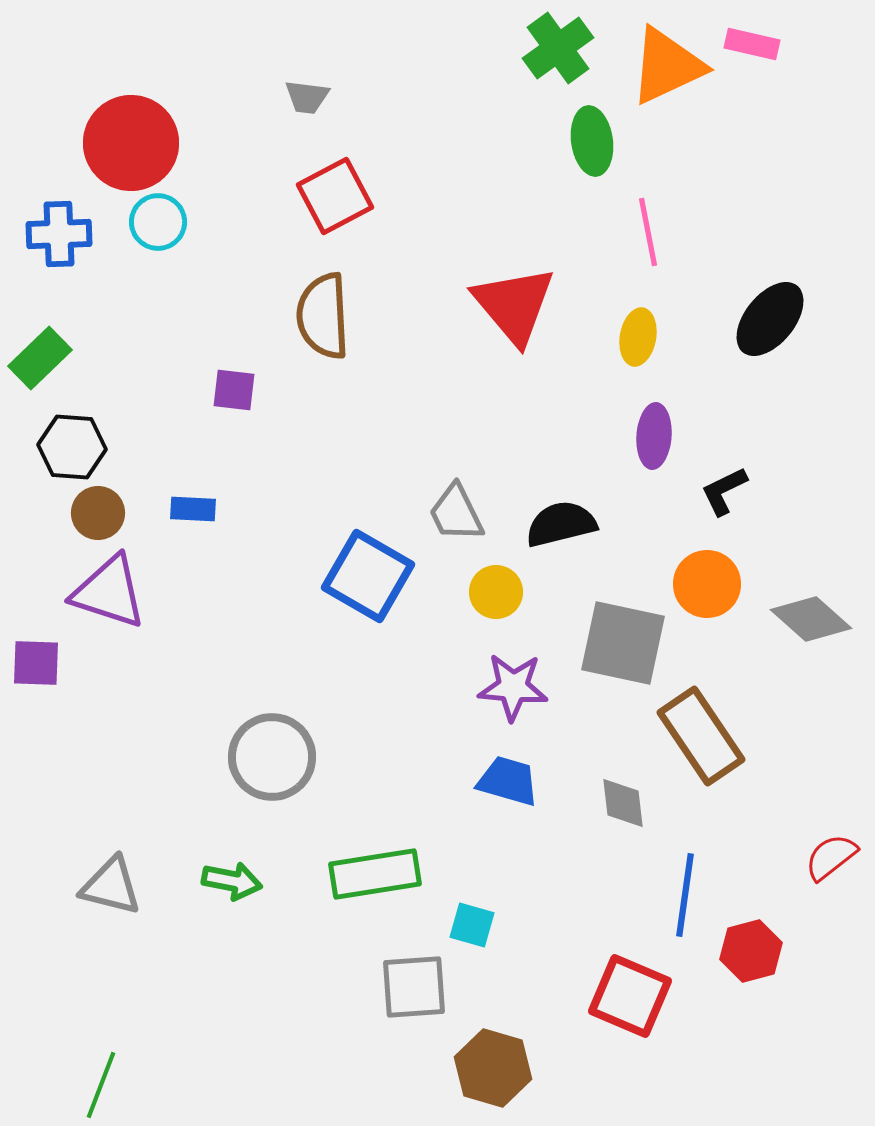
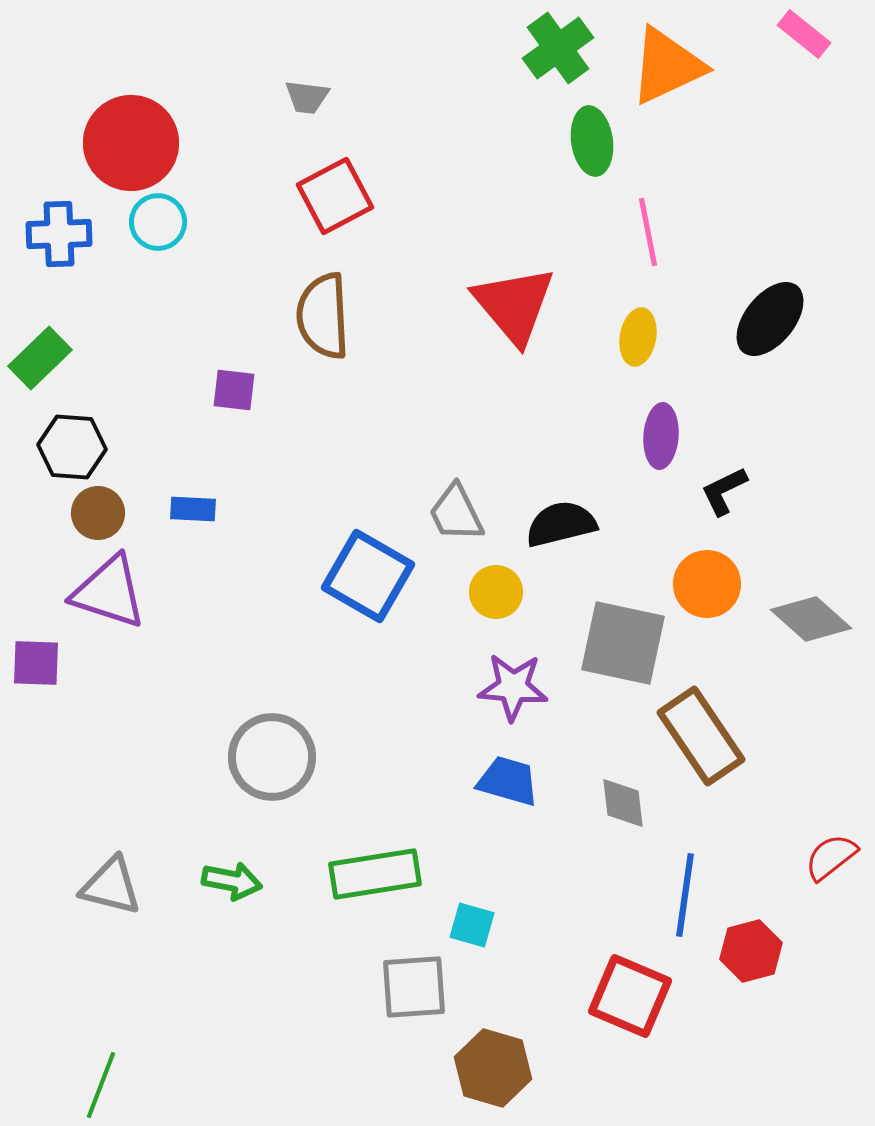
pink rectangle at (752, 44): moved 52 px right, 10 px up; rotated 26 degrees clockwise
purple ellipse at (654, 436): moved 7 px right
